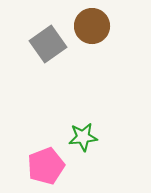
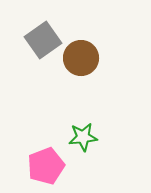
brown circle: moved 11 px left, 32 px down
gray square: moved 5 px left, 4 px up
